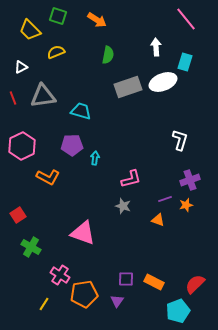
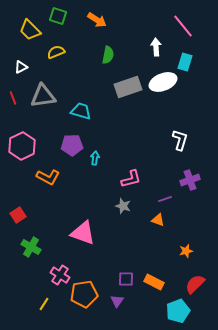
pink line: moved 3 px left, 7 px down
orange star: moved 46 px down
